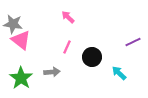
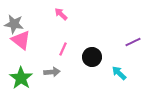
pink arrow: moved 7 px left, 3 px up
gray star: moved 1 px right
pink line: moved 4 px left, 2 px down
